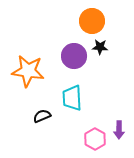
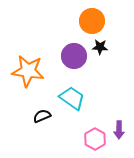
cyan trapezoid: rotated 128 degrees clockwise
